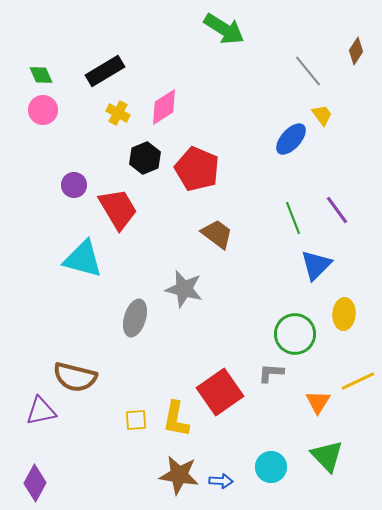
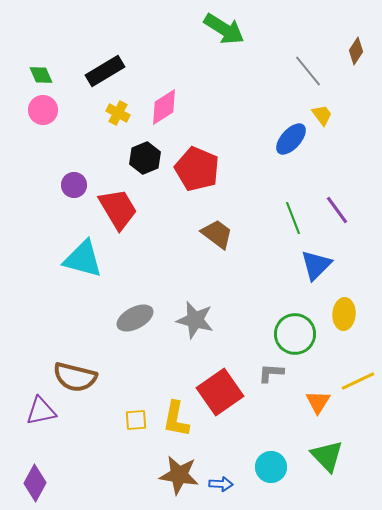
gray star: moved 11 px right, 31 px down
gray ellipse: rotated 45 degrees clockwise
blue arrow: moved 3 px down
